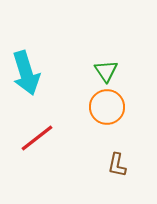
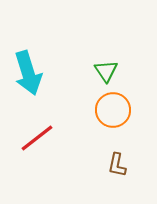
cyan arrow: moved 2 px right
orange circle: moved 6 px right, 3 px down
